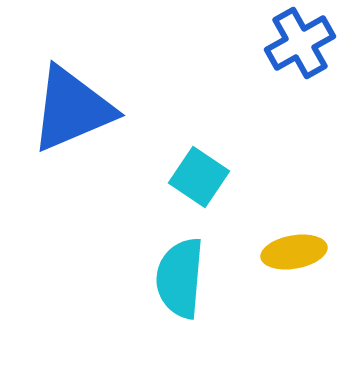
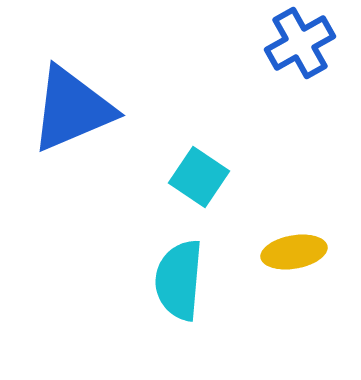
cyan semicircle: moved 1 px left, 2 px down
